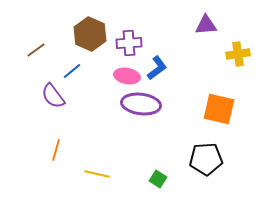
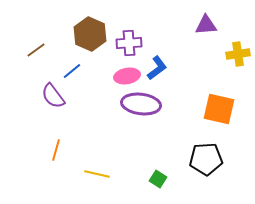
pink ellipse: rotated 20 degrees counterclockwise
